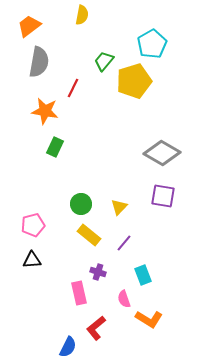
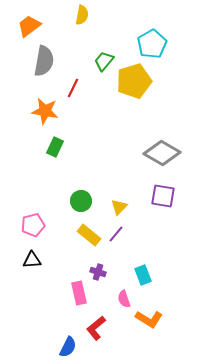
gray semicircle: moved 5 px right, 1 px up
green circle: moved 3 px up
purple line: moved 8 px left, 9 px up
